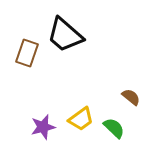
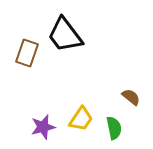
black trapezoid: rotated 12 degrees clockwise
yellow trapezoid: rotated 20 degrees counterclockwise
green semicircle: rotated 35 degrees clockwise
